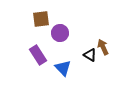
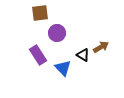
brown square: moved 1 px left, 6 px up
purple circle: moved 3 px left
brown arrow: moved 2 px left; rotated 84 degrees clockwise
black triangle: moved 7 px left
